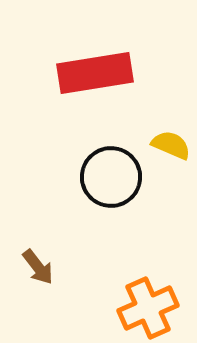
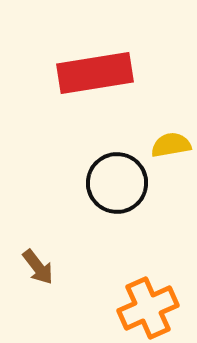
yellow semicircle: rotated 33 degrees counterclockwise
black circle: moved 6 px right, 6 px down
